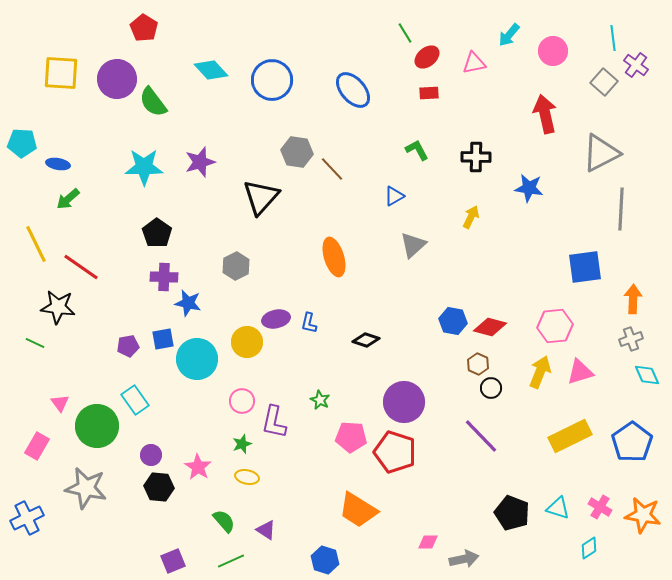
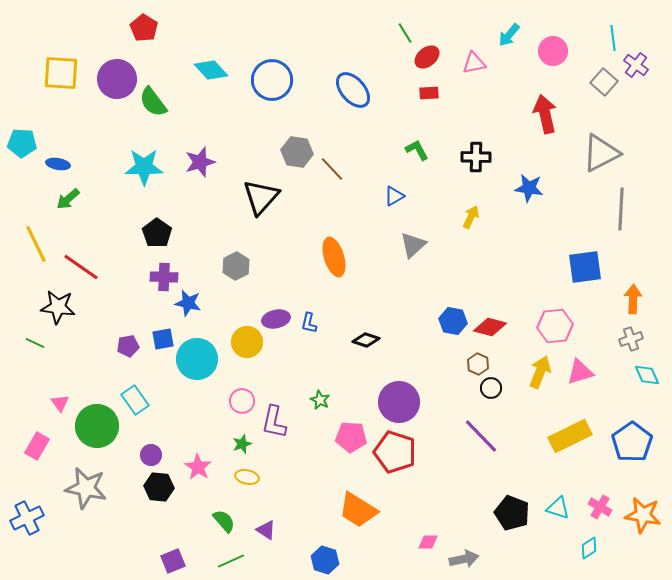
purple circle at (404, 402): moved 5 px left
